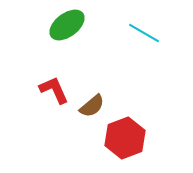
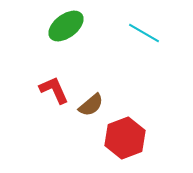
green ellipse: moved 1 px left, 1 px down
brown semicircle: moved 1 px left, 1 px up
